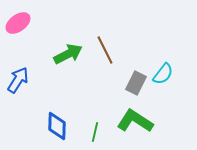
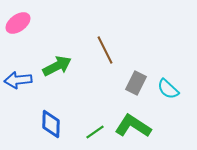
green arrow: moved 11 px left, 12 px down
cyan semicircle: moved 5 px right, 15 px down; rotated 95 degrees clockwise
blue arrow: rotated 128 degrees counterclockwise
green L-shape: moved 2 px left, 5 px down
blue diamond: moved 6 px left, 2 px up
green line: rotated 42 degrees clockwise
